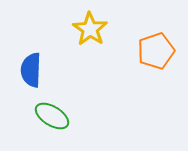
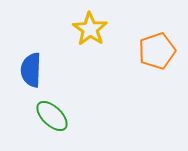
orange pentagon: moved 1 px right
green ellipse: rotated 12 degrees clockwise
